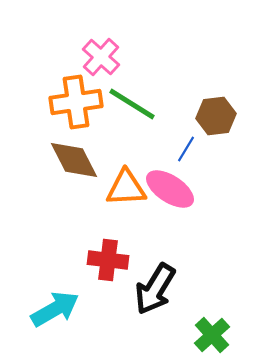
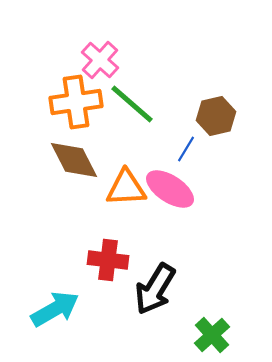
pink cross: moved 1 px left, 3 px down
green line: rotated 9 degrees clockwise
brown hexagon: rotated 6 degrees counterclockwise
